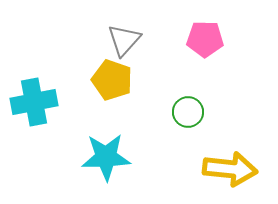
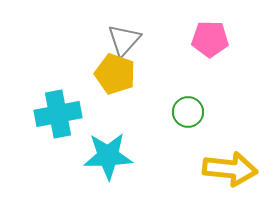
pink pentagon: moved 5 px right
yellow pentagon: moved 3 px right, 6 px up
cyan cross: moved 24 px right, 12 px down
cyan star: moved 2 px right, 1 px up
